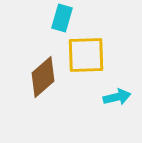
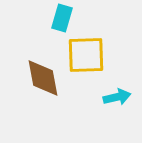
brown diamond: moved 1 px down; rotated 60 degrees counterclockwise
